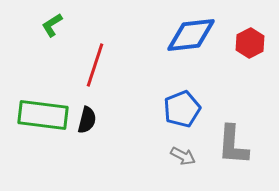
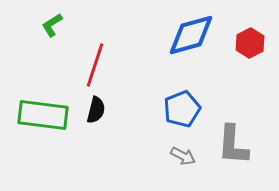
blue diamond: rotated 9 degrees counterclockwise
black semicircle: moved 9 px right, 10 px up
